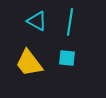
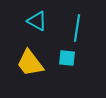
cyan line: moved 7 px right, 6 px down
yellow trapezoid: moved 1 px right
